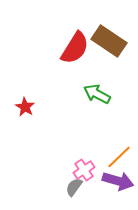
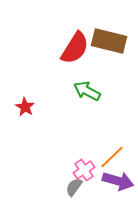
brown rectangle: rotated 20 degrees counterclockwise
green arrow: moved 10 px left, 3 px up
orange line: moved 7 px left
